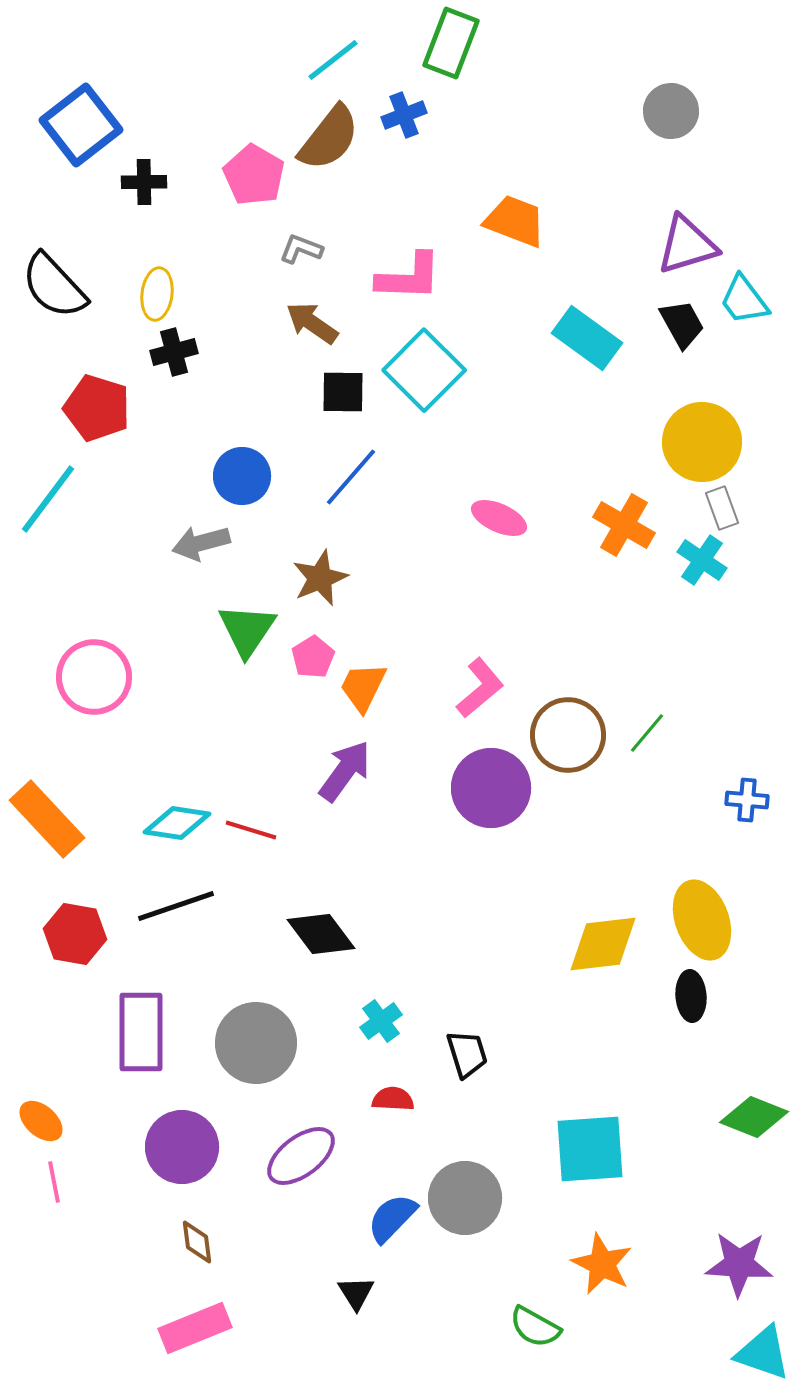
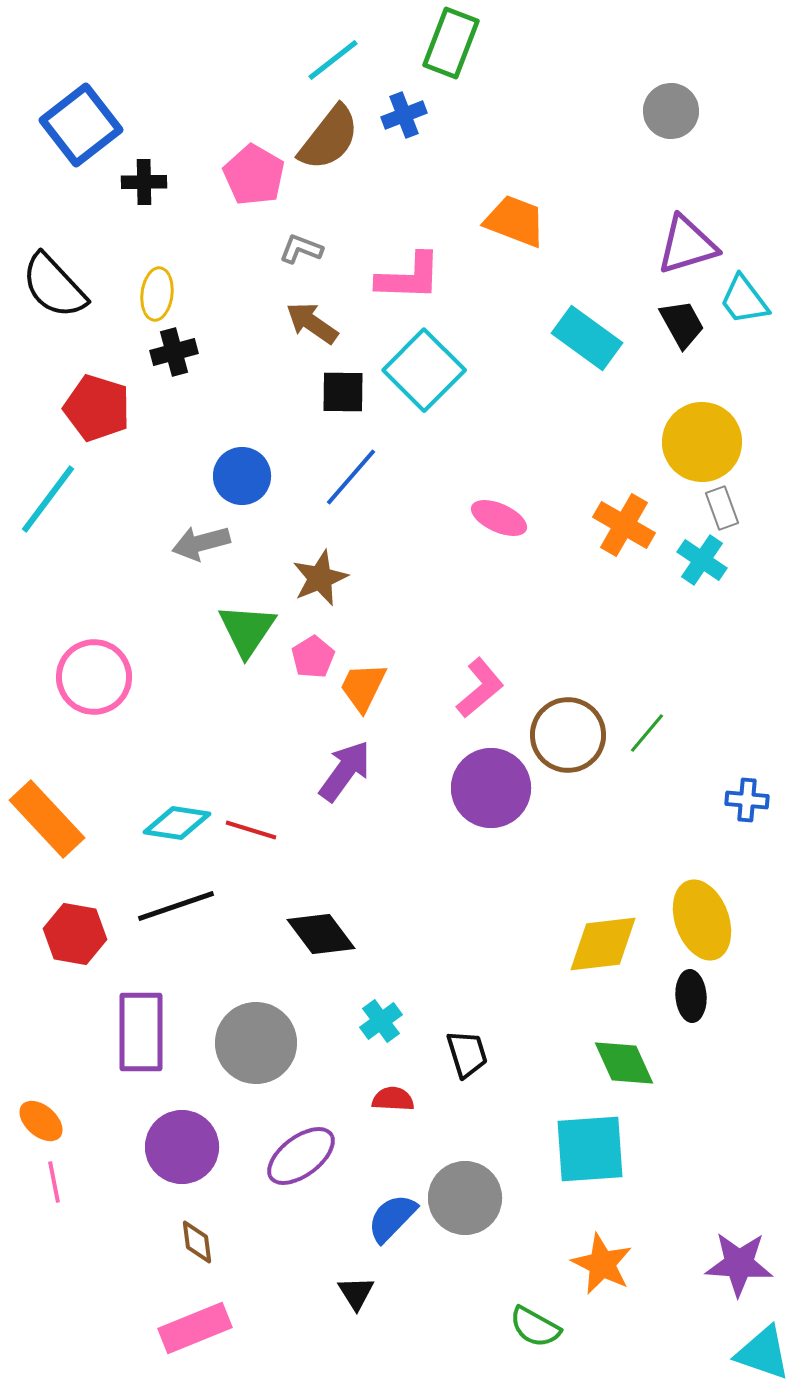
green diamond at (754, 1117): moved 130 px left, 54 px up; rotated 44 degrees clockwise
